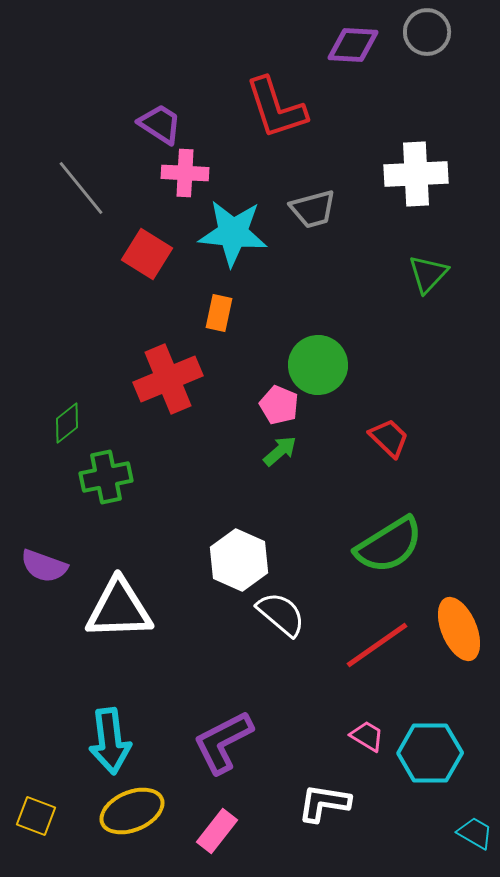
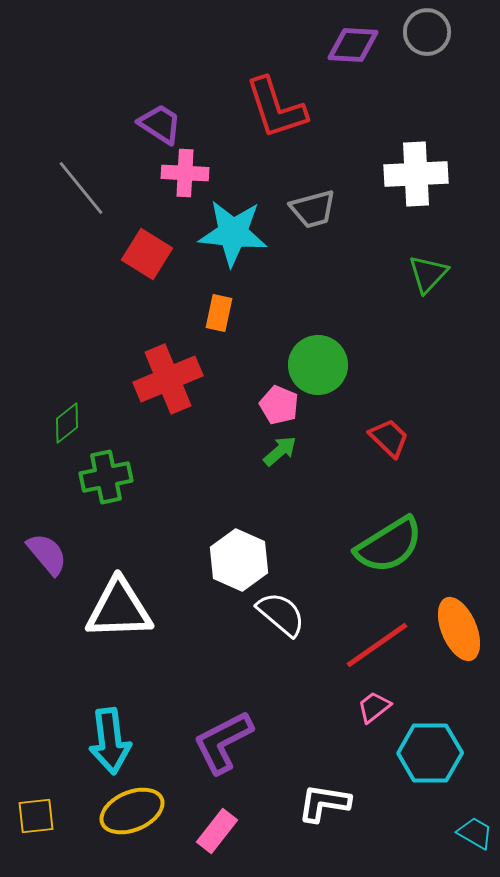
purple semicircle: moved 3 px right, 12 px up; rotated 150 degrees counterclockwise
pink trapezoid: moved 7 px right, 29 px up; rotated 69 degrees counterclockwise
yellow square: rotated 27 degrees counterclockwise
